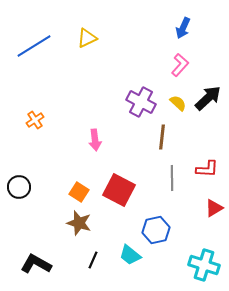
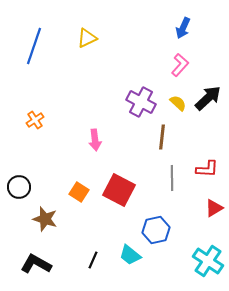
blue line: rotated 39 degrees counterclockwise
brown star: moved 34 px left, 4 px up
cyan cross: moved 4 px right, 4 px up; rotated 16 degrees clockwise
